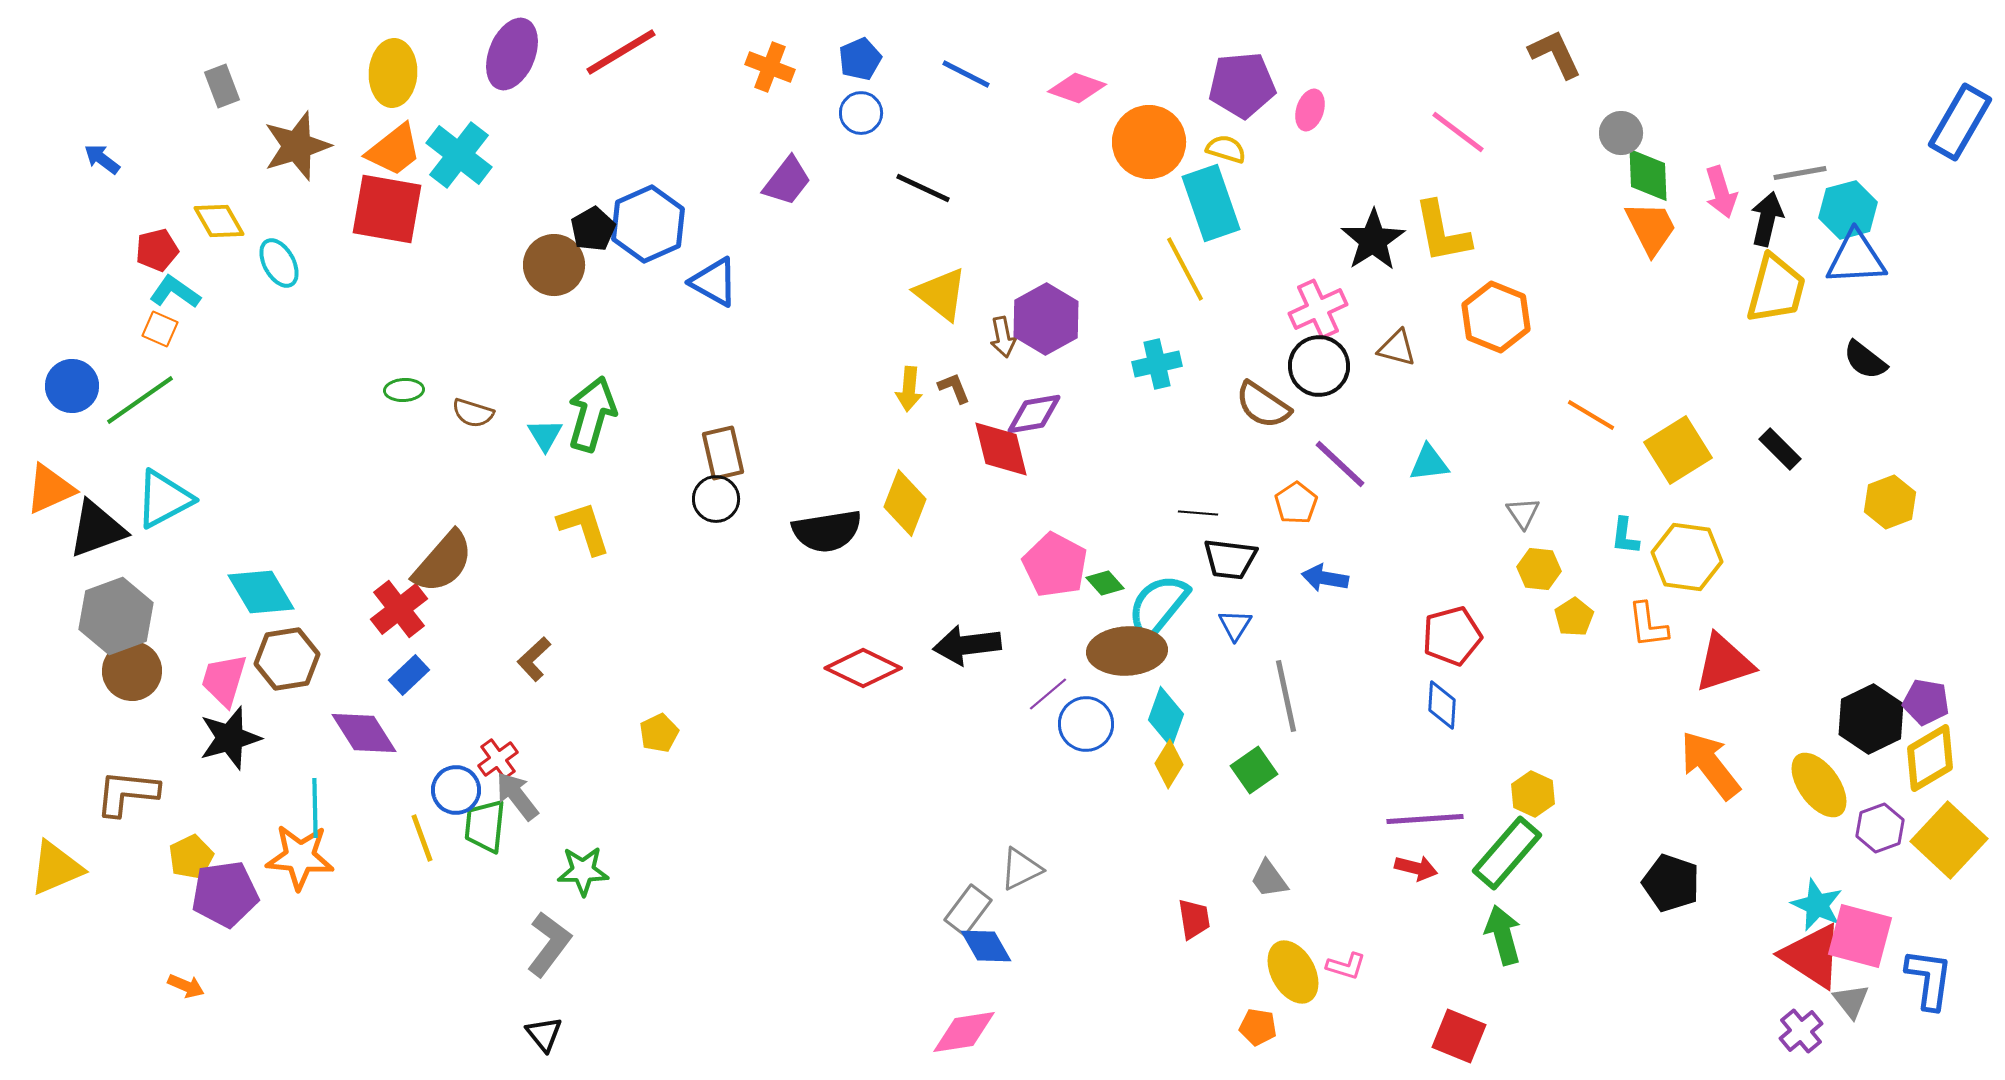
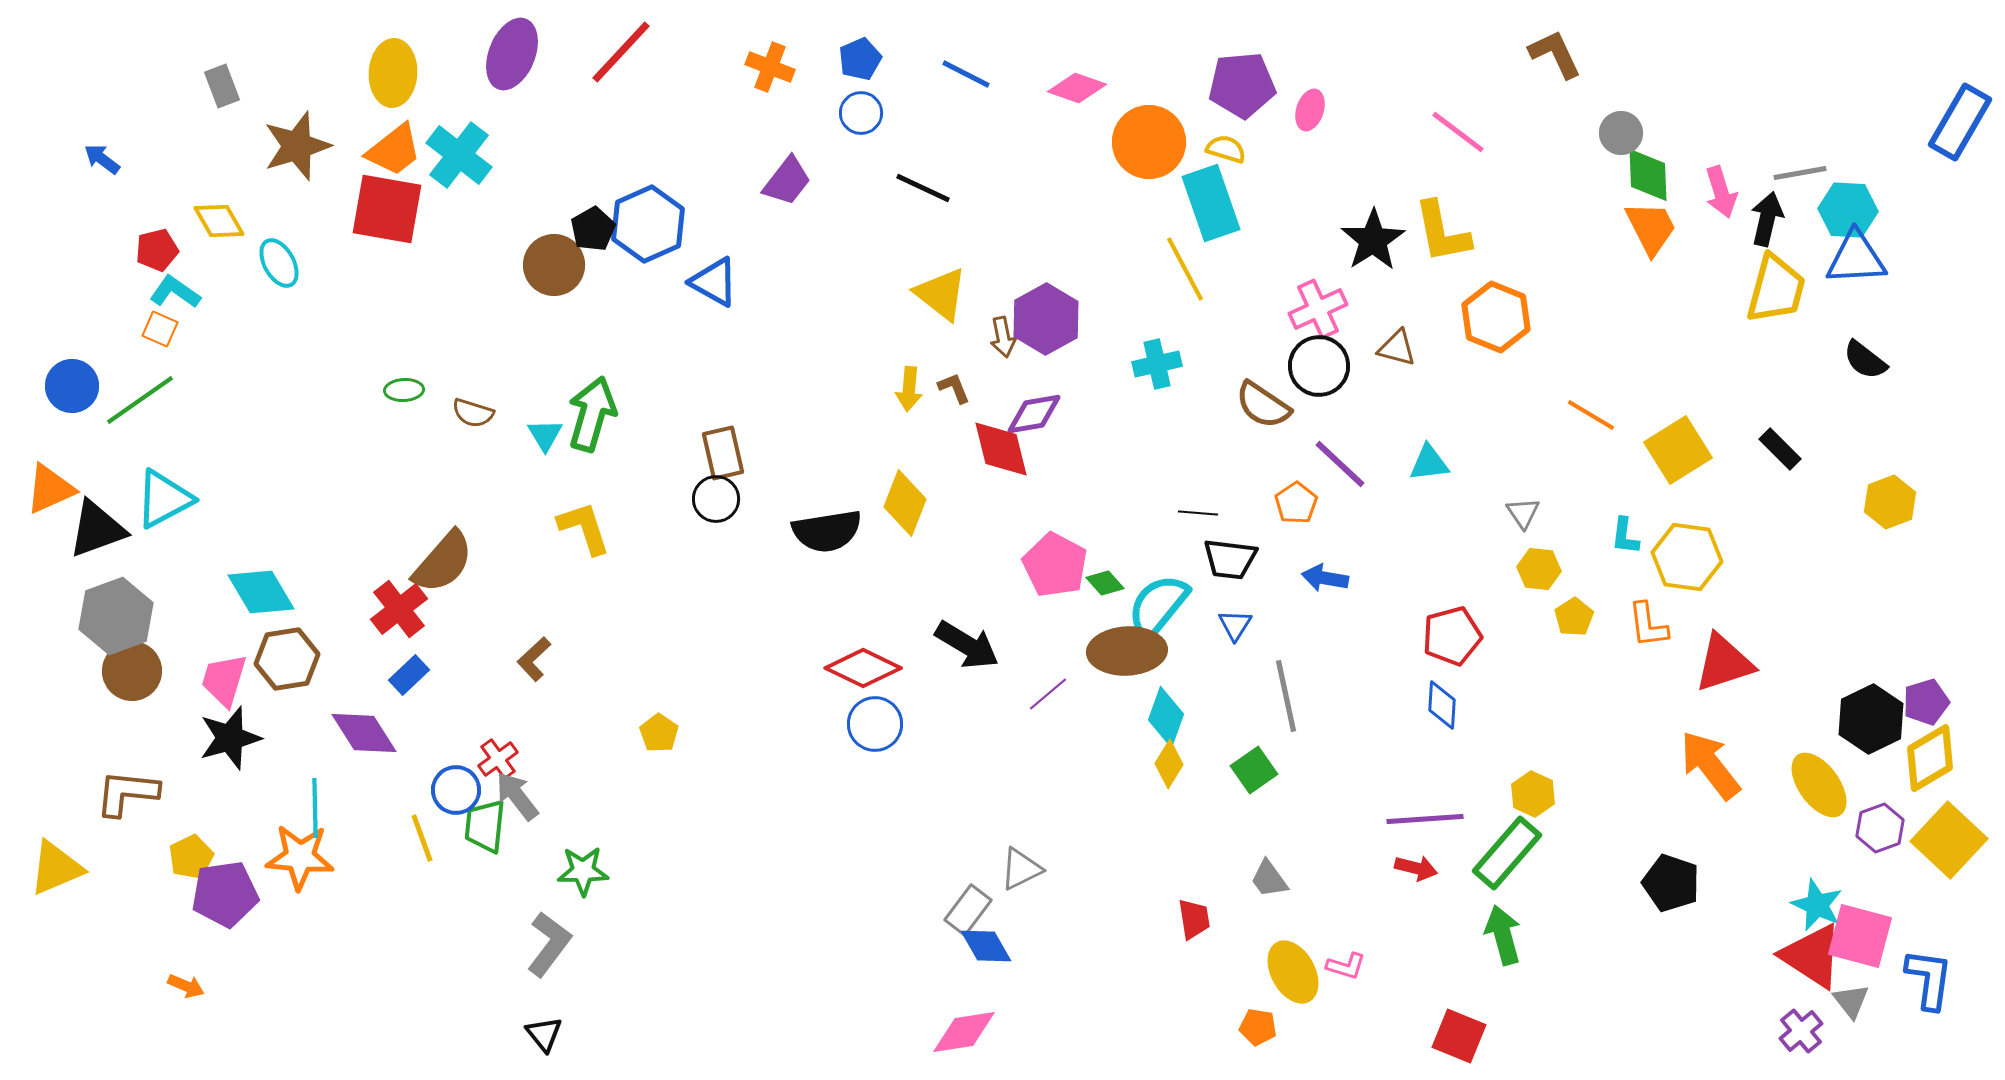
red line at (621, 52): rotated 16 degrees counterclockwise
cyan hexagon at (1848, 210): rotated 18 degrees clockwise
black arrow at (967, 645): rotated 142 degrees counterclockwise
purple pentagon at (1926, 702): rotated 27 degrees counterclockwise
blue circle at (1086, 724): moved 211 px left
yellow pentagon at (659, 733): rotated 12 degrees counterclockwise
